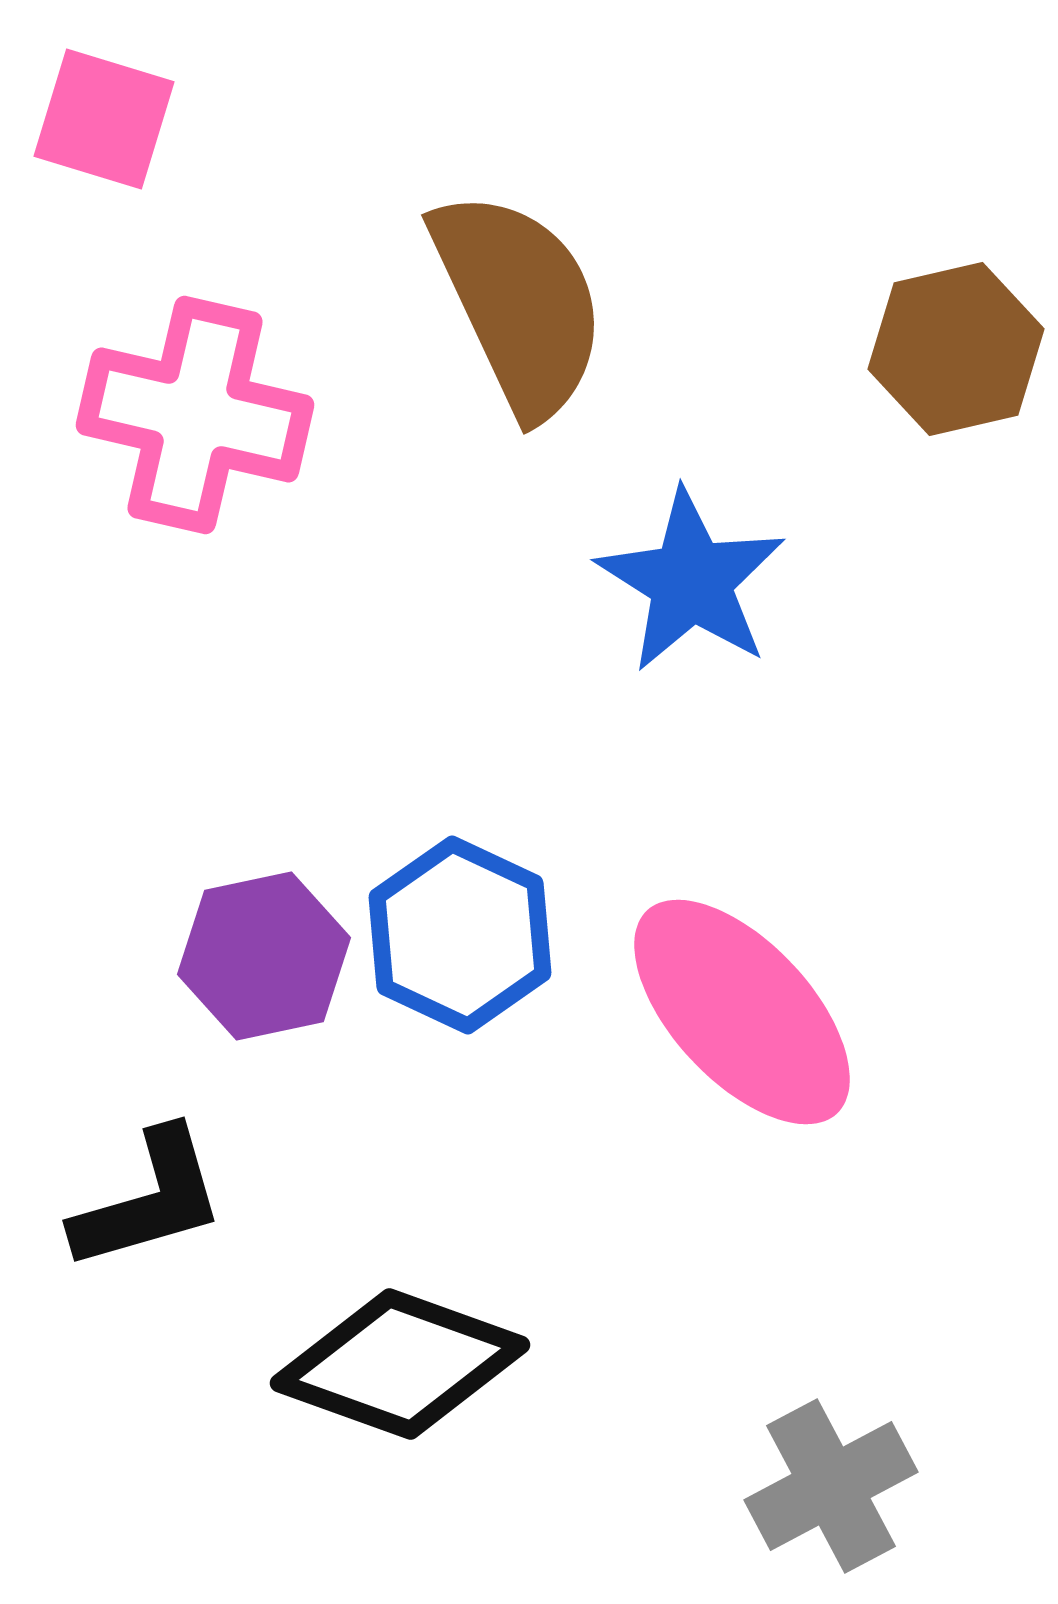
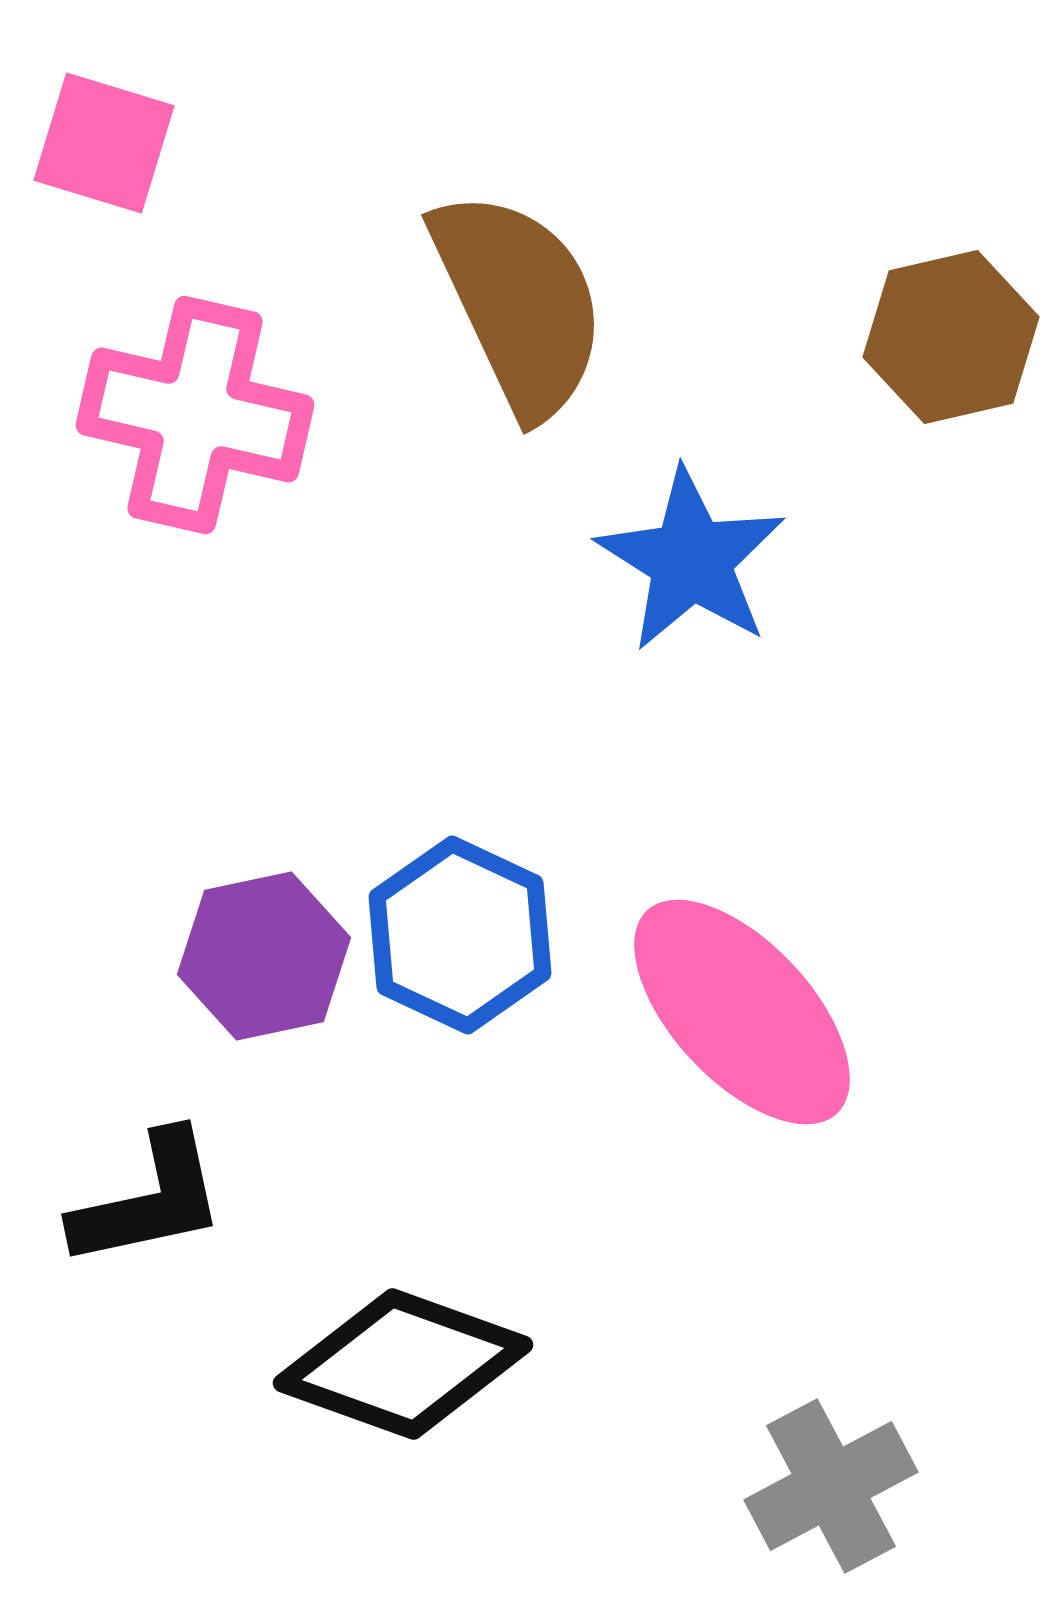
pink square: moved 24 px down
brown hexagon: moved 5 px left, 12 px up
blue star: moved 21 px up
black L-shape: rotated 4 degrees clockwise
black diamond: moved 3 px right
